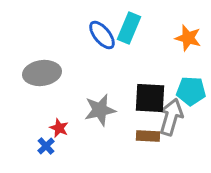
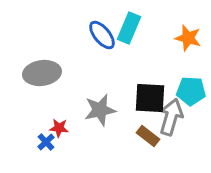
red star: rotated 18 degrees counterclockwise
brown rectangle: rotated 35 degrees clockwise
blue cross: moved 4 px up
